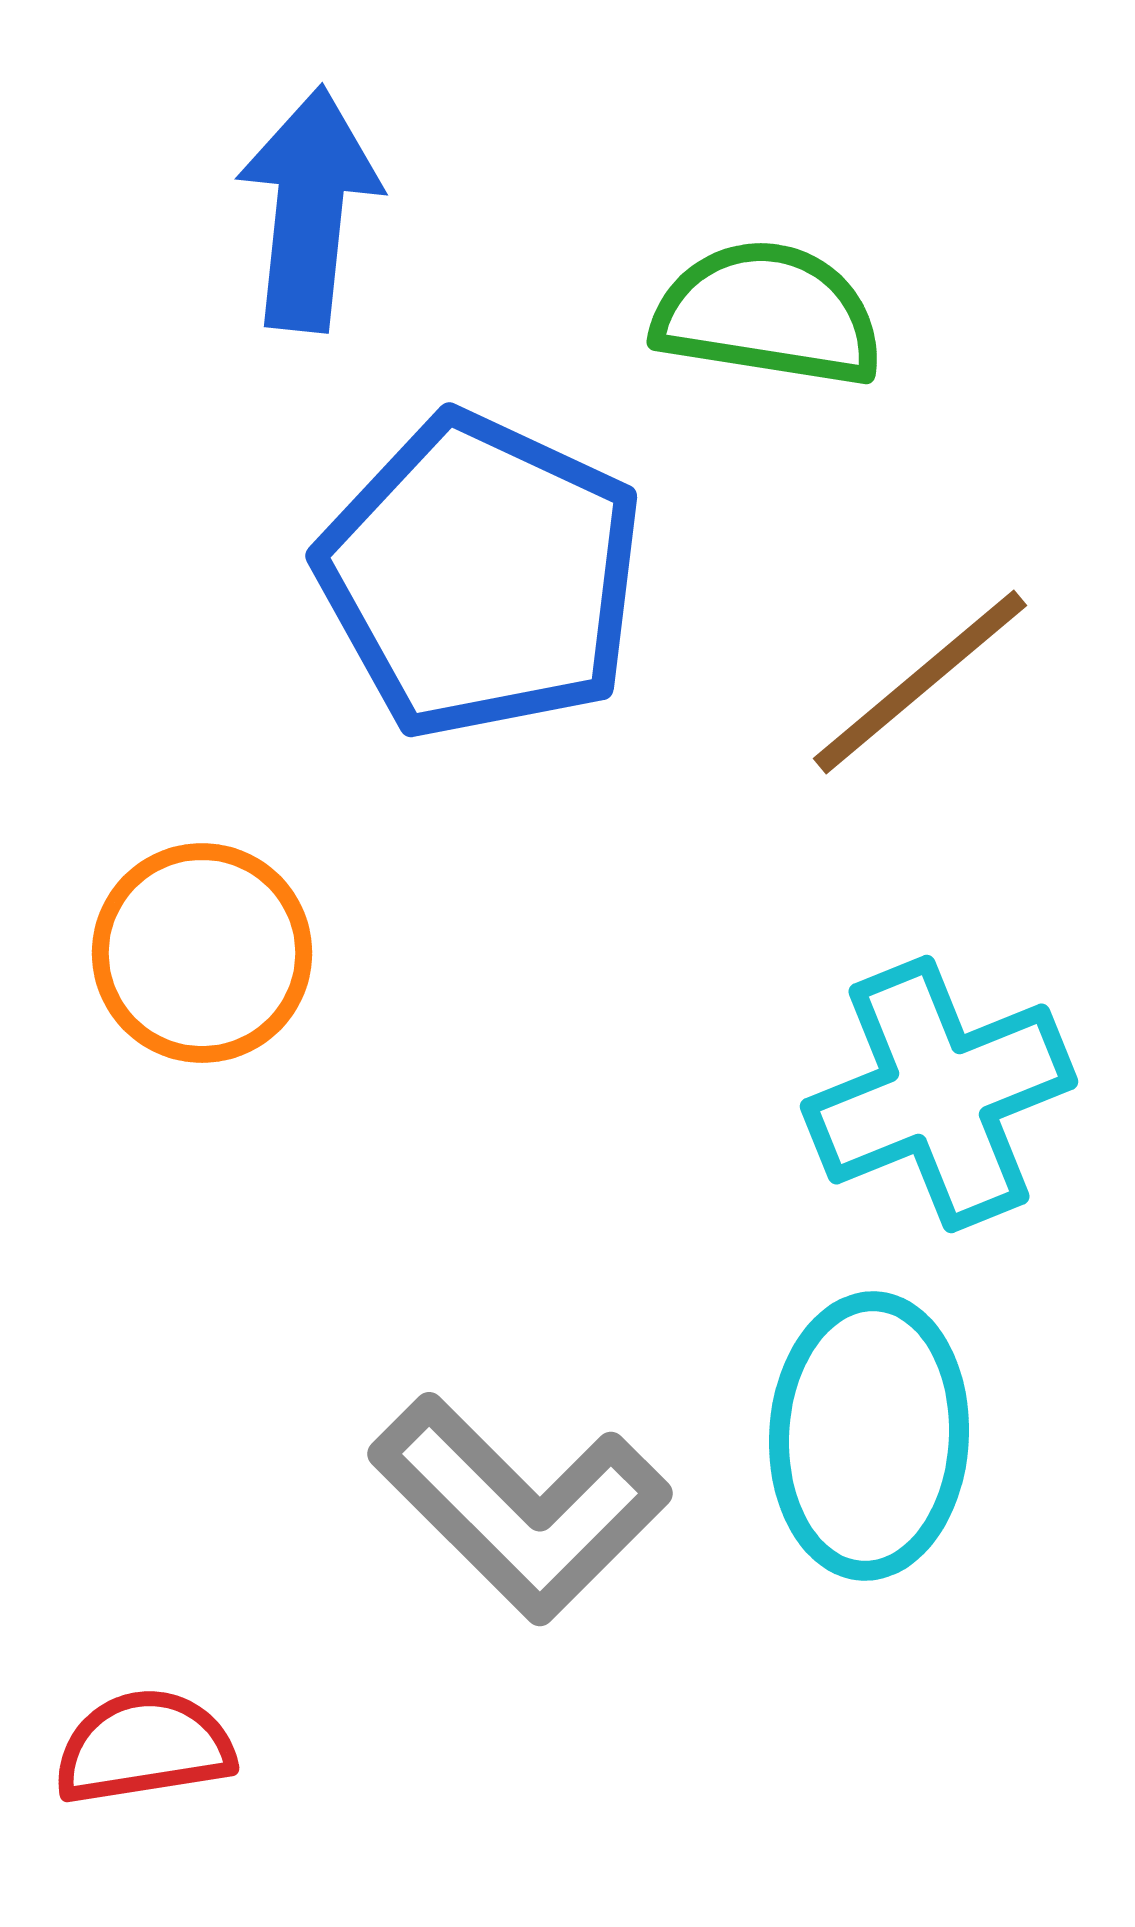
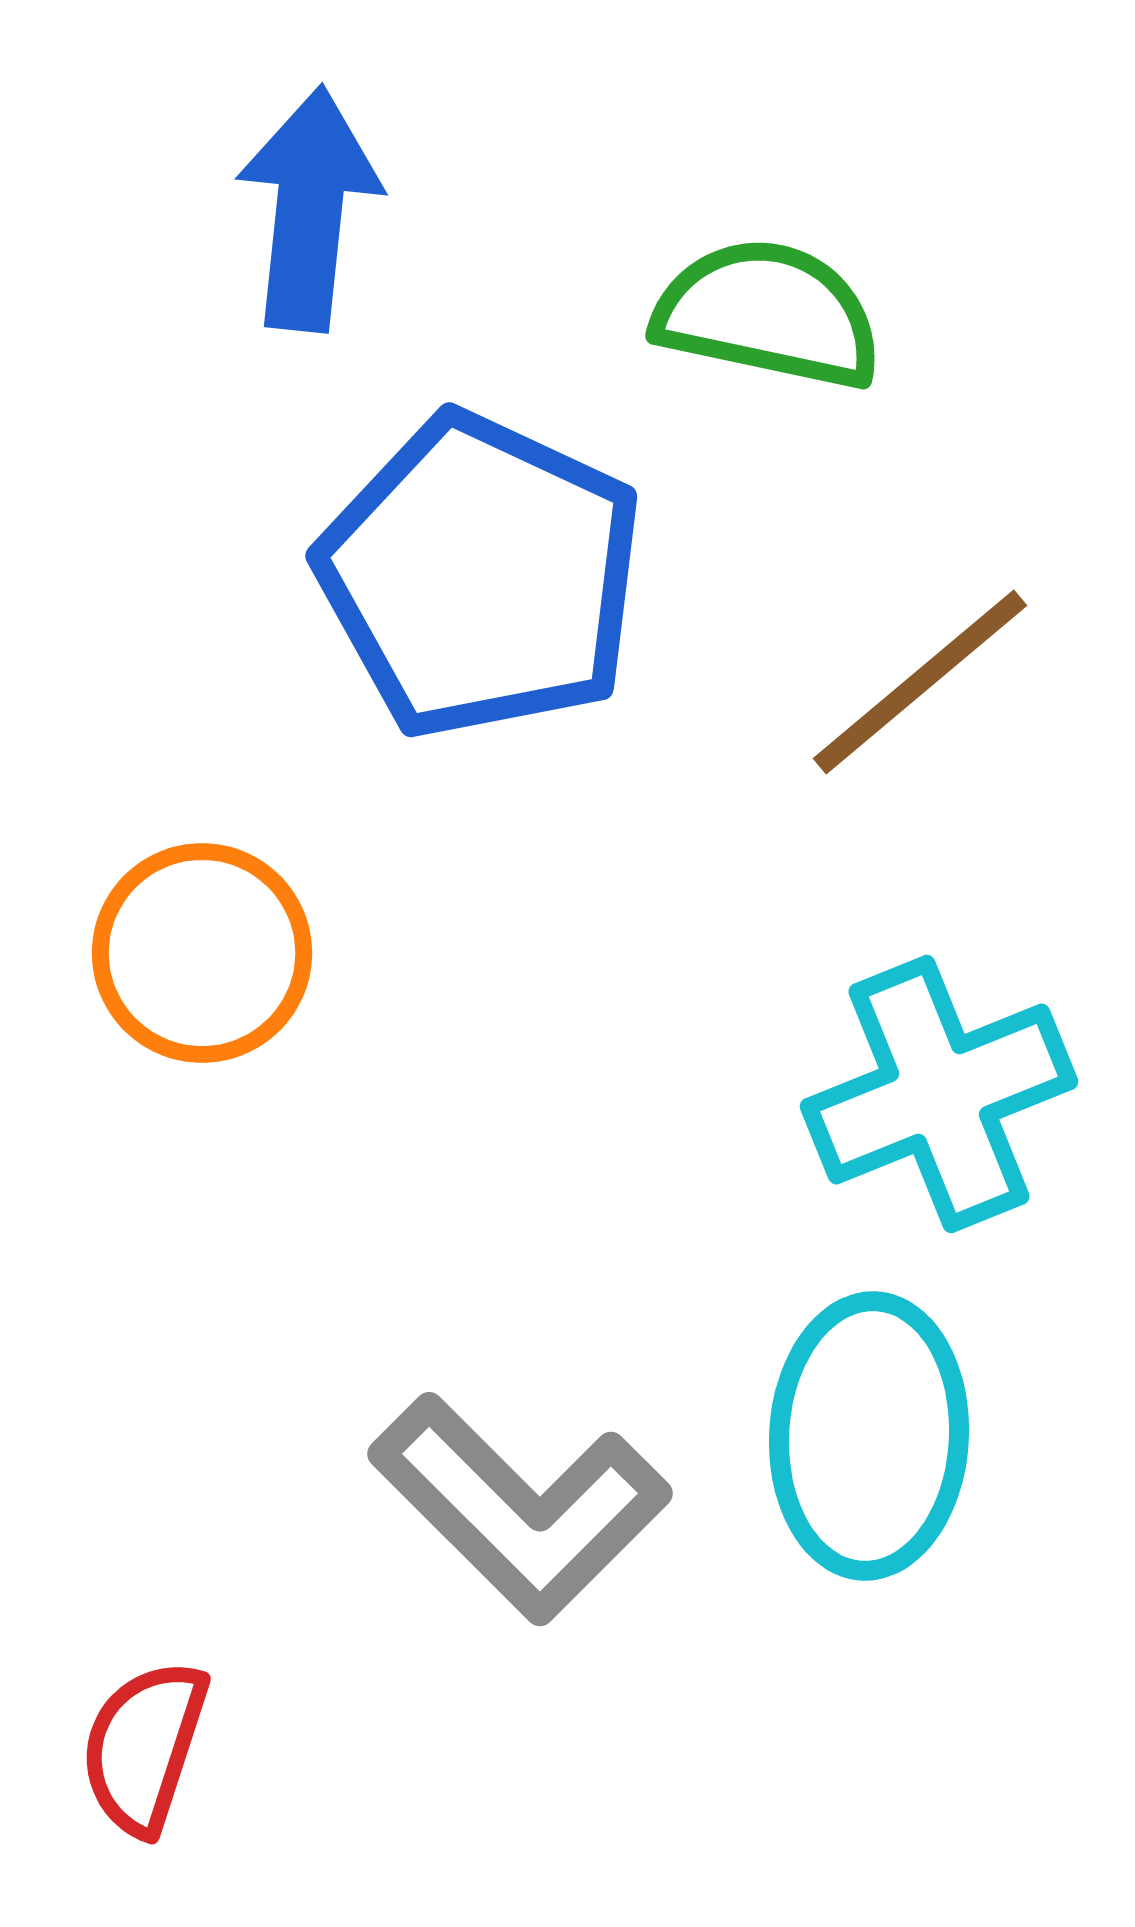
green semicircle: rotated 3 degrees clockwise
red semicircle: rotated 63 degrees counterclockwise
